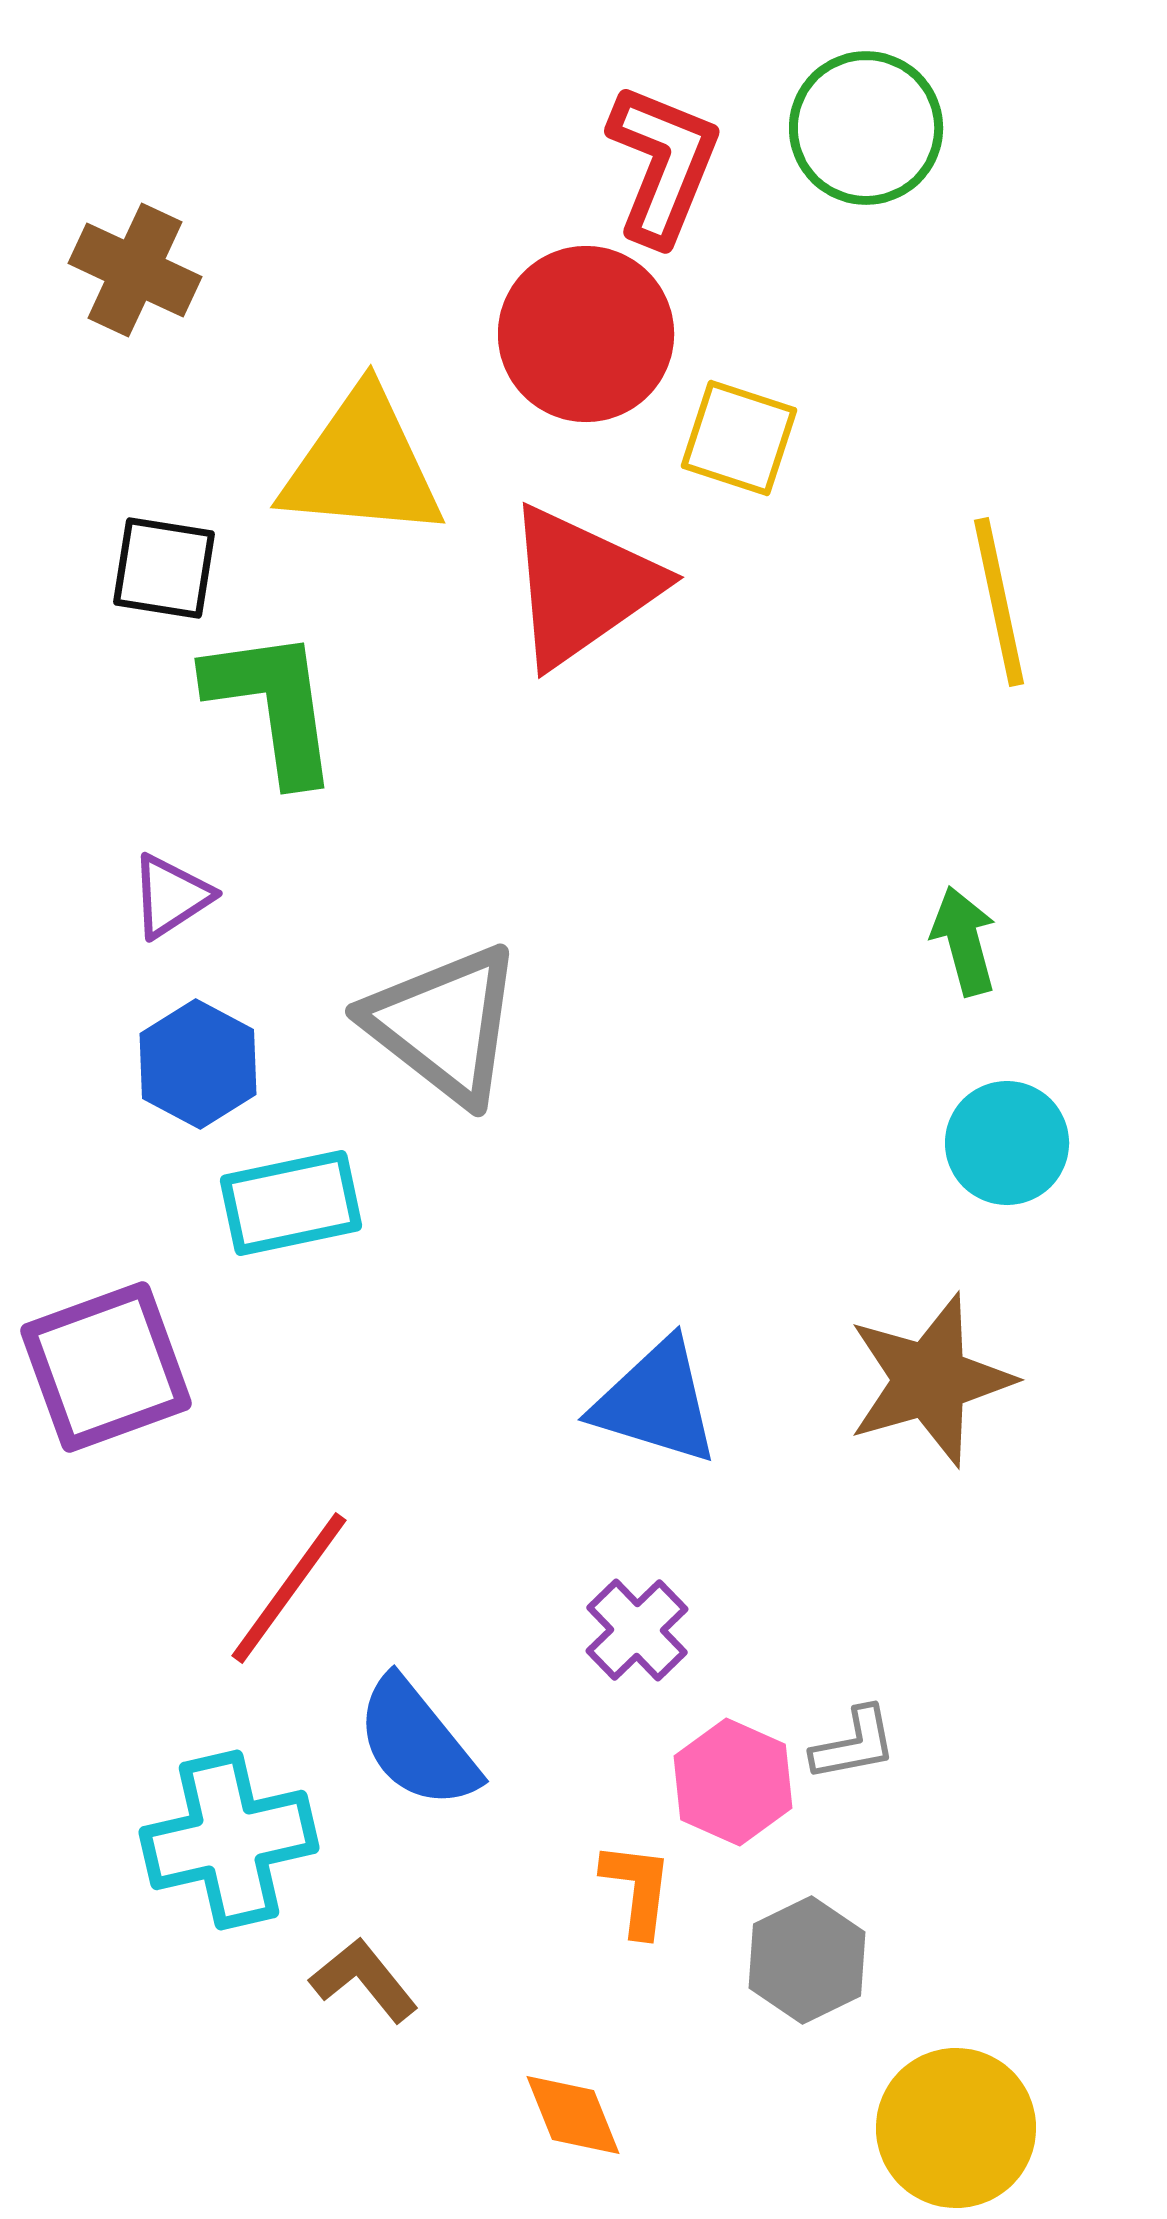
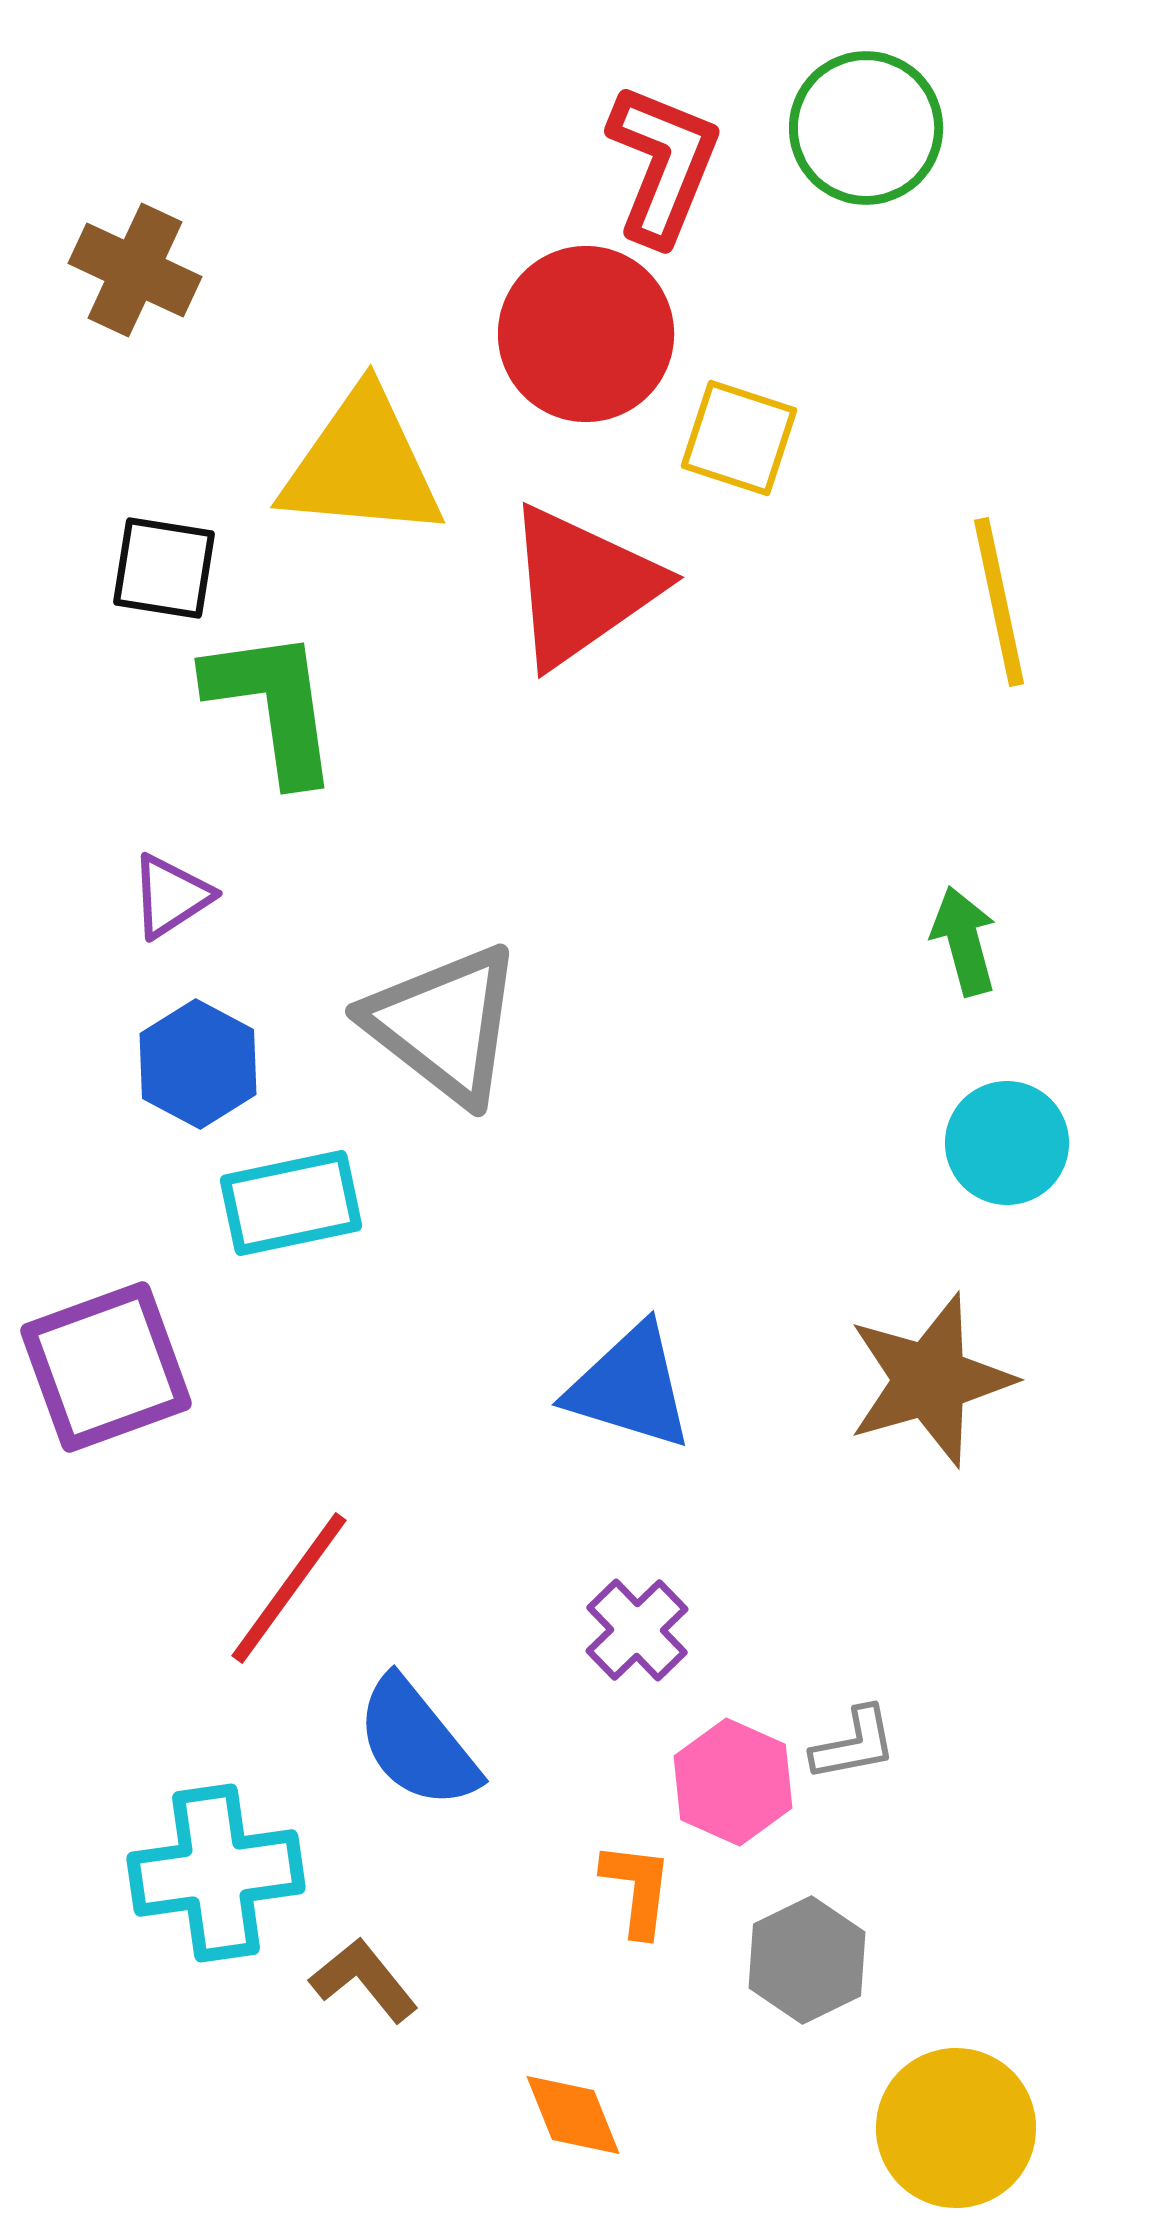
blue triangle: moved 26 px left, 15 px up
cyan cross: moved 13 px left, 33 px down; rotated 5 degrees clockwise
